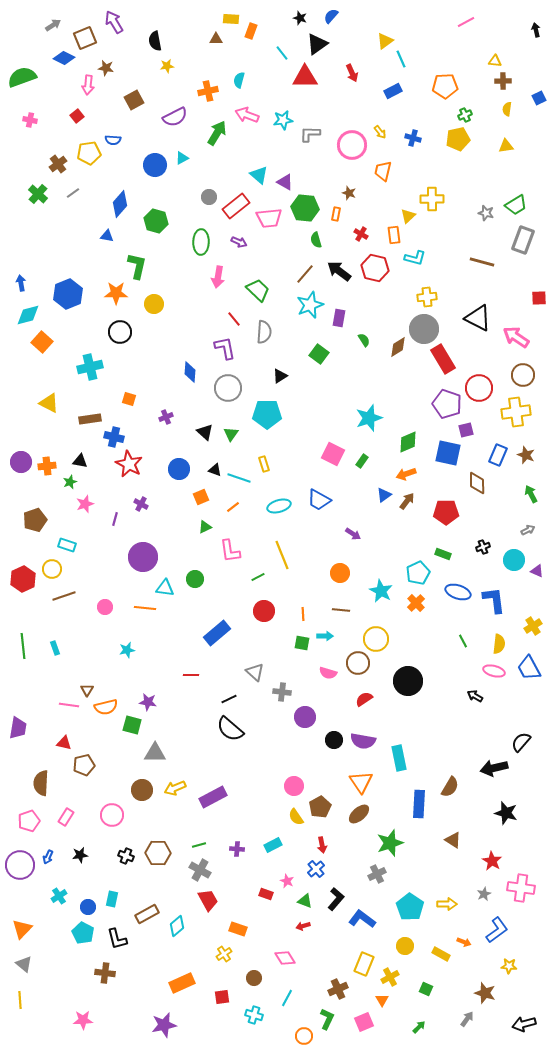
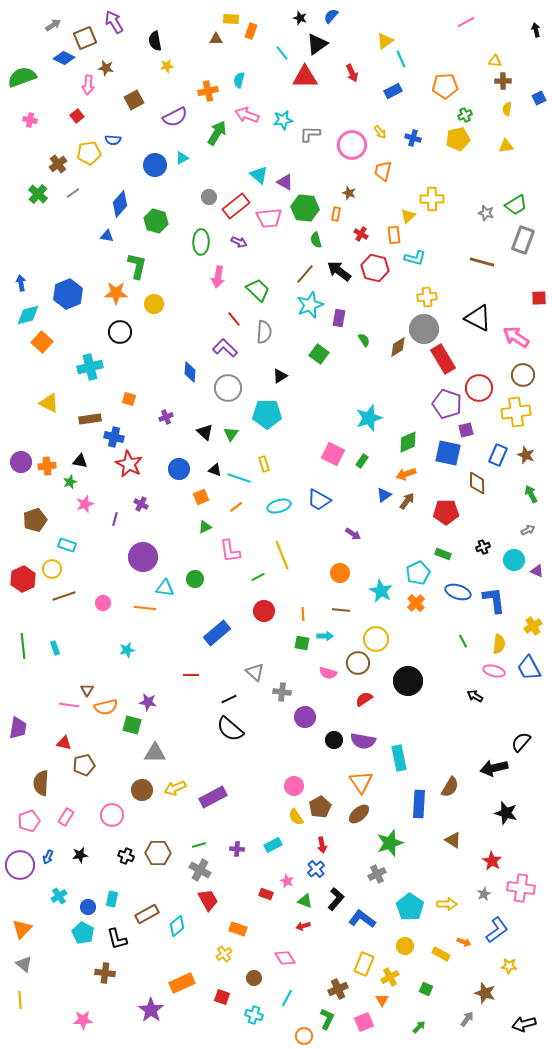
purple L-shape at (225, 348): rotated 35 degrees counterclockwise
orange line at (233, 507): moved 3 px right
pink circle at (105, 607): moved 2 px left, 4 px up
red square at (222, 997): rotated 28 degrees clockwise
purple star at (164, 1025): moved 13 px left, 15 px up; rotated 25 degrees counterclockwise
